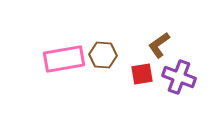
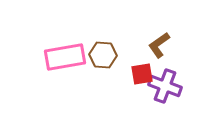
pink rectangle: moved 1 px right, 2 px up
purple cross: moved 14 px left, 9 px down
